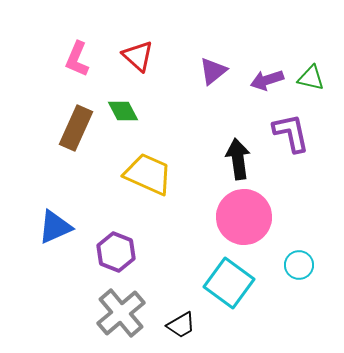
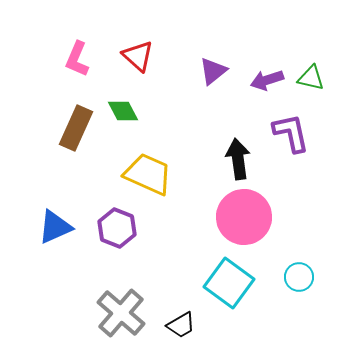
purple hexagon: moved 1 px right, 24 px up
cyan circle: moved 12 px down
gray cross: rotated 9 degrees counterclockwise
